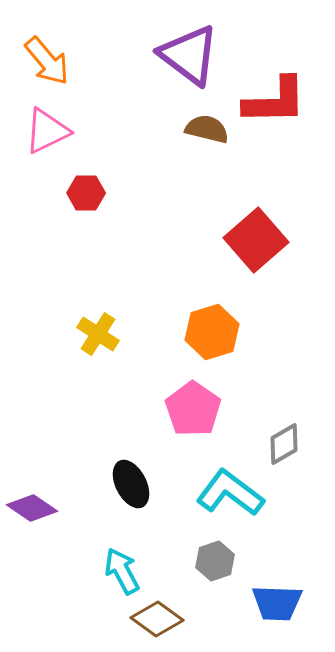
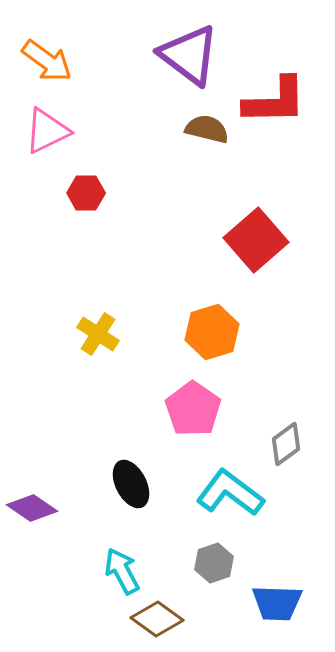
orange arrow: rotated 14 degrees counterclockwise
gray diamond: moved 2 px right; rotated 6 degrees counterclockwise
gray hexagon: moved 1 px left, 2 px down
